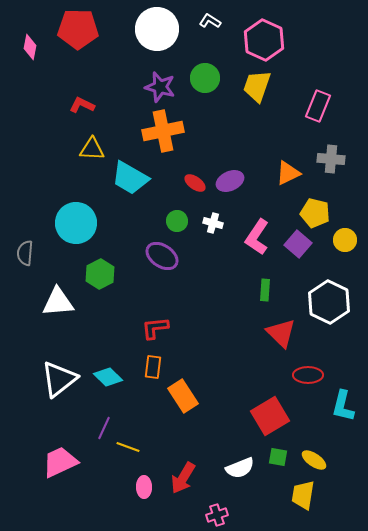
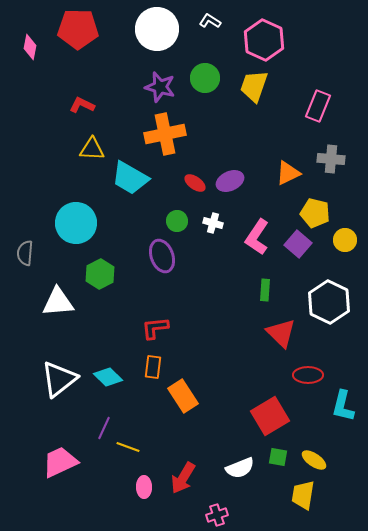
yellow trapezoid at (257, 86): moved 3 px left
orange cross at (163, 131): moved 2 px right, 3 px down
purple ellipse at (162, 256): rotated 36 degrees clockwise
